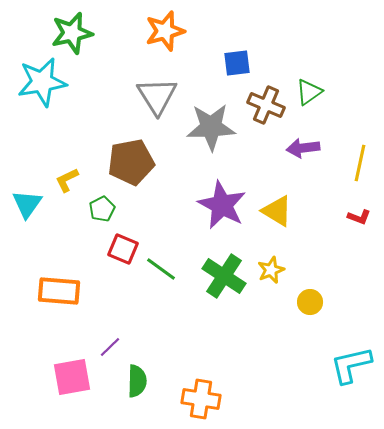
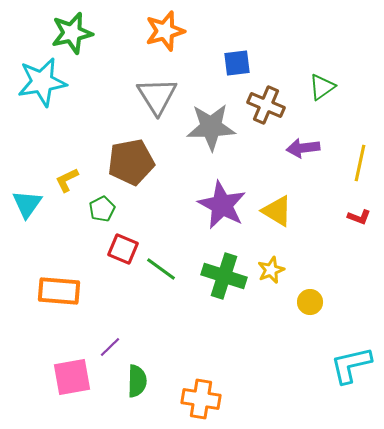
green triangle: moved 13 px right, 5 px up
green cross: rotated 15 degrees counterclockwise
